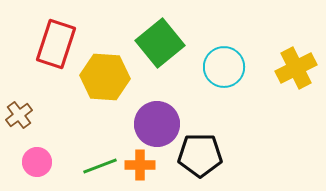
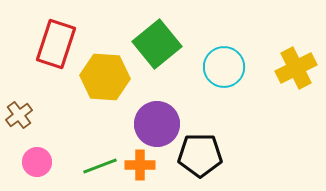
green square: moved 3 px left, 1 px down
